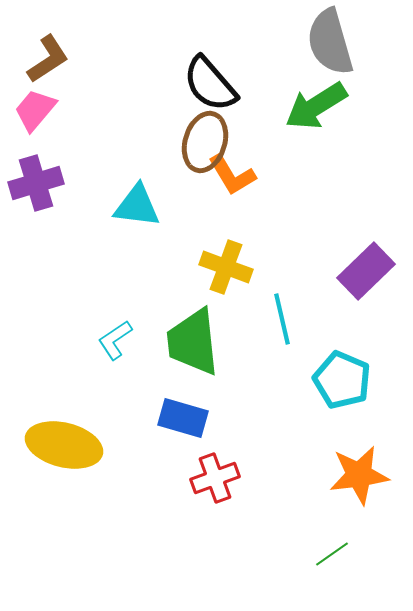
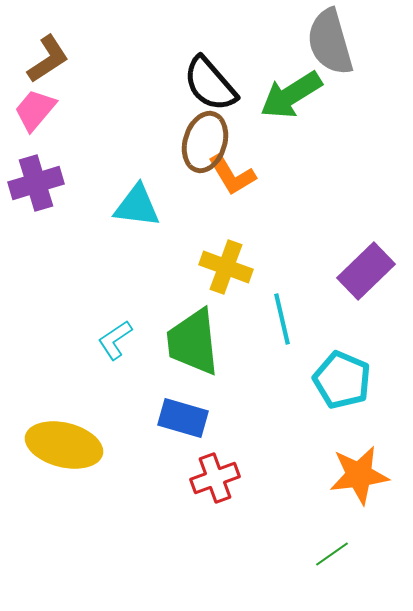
green arrow: moved 25 px left, 11 px up
